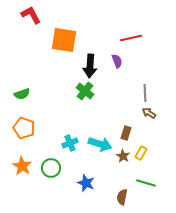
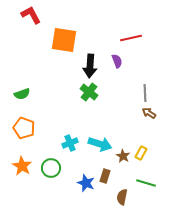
green cross: moved 4 px right, 1 px down
brown rectangle: moved 21 px left, 43 px down
